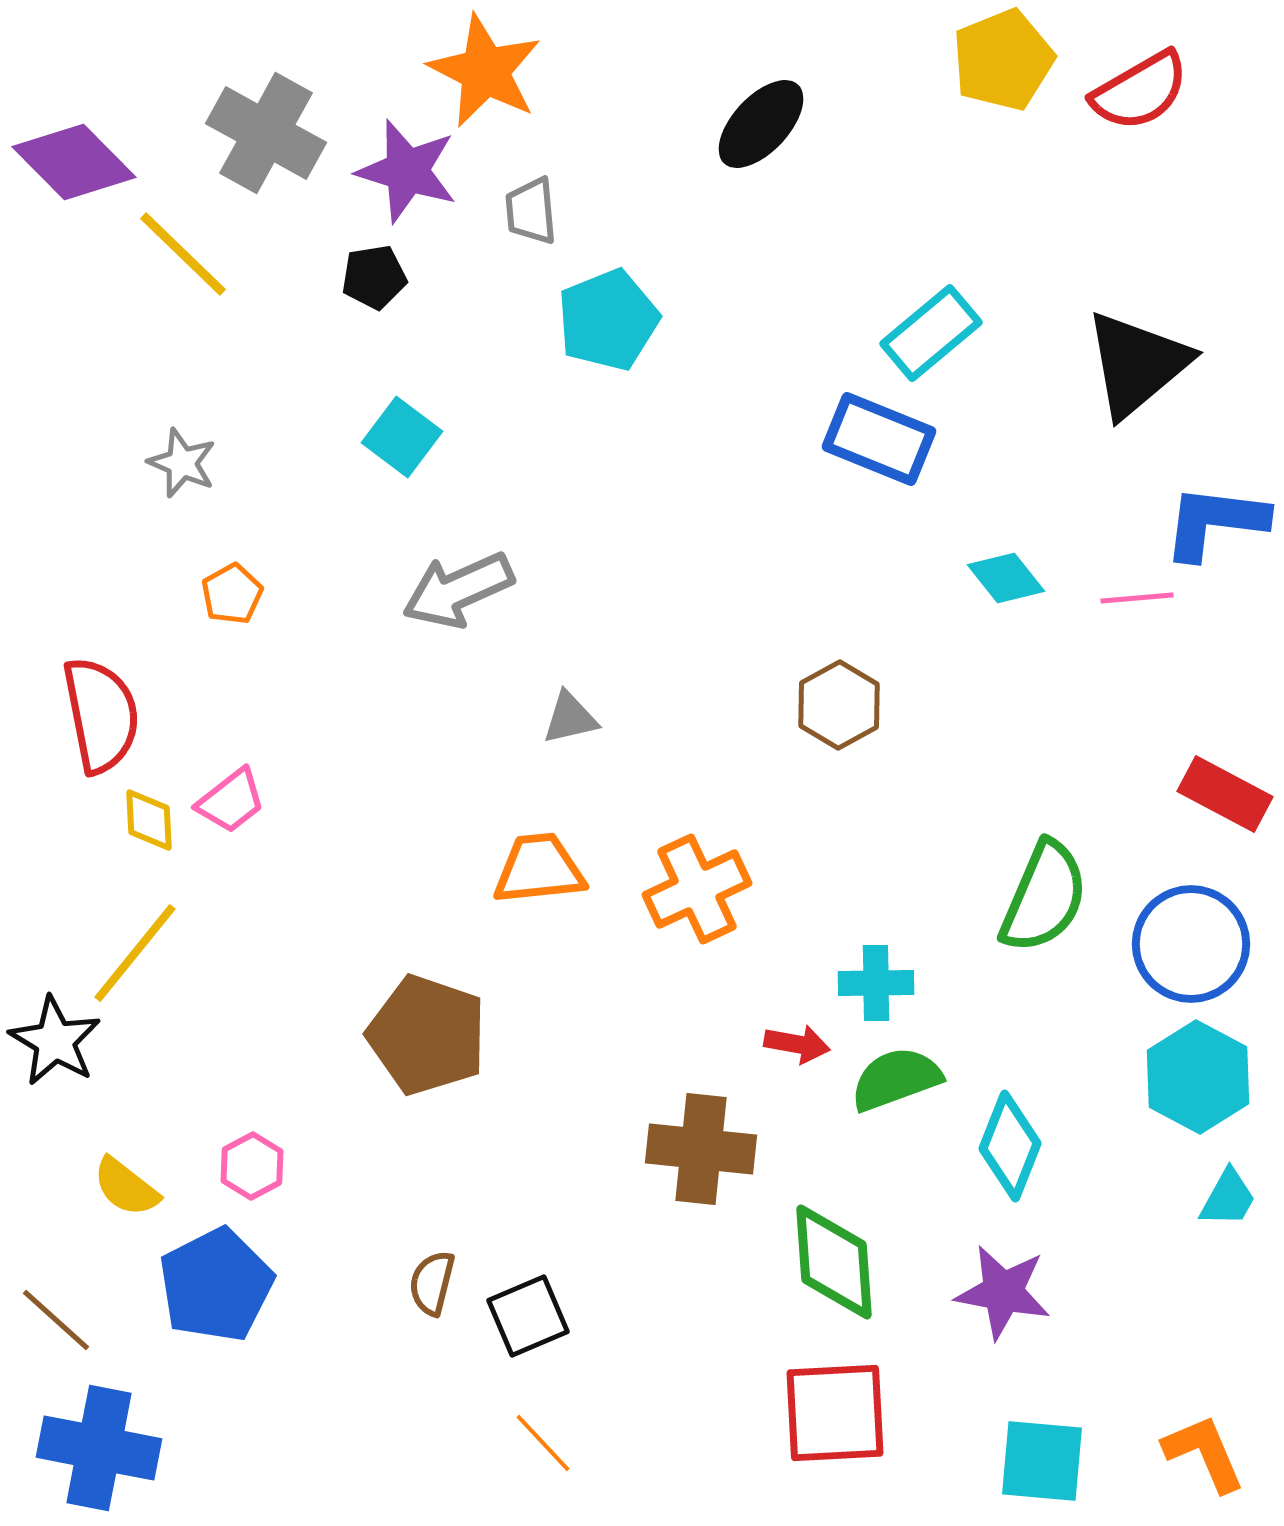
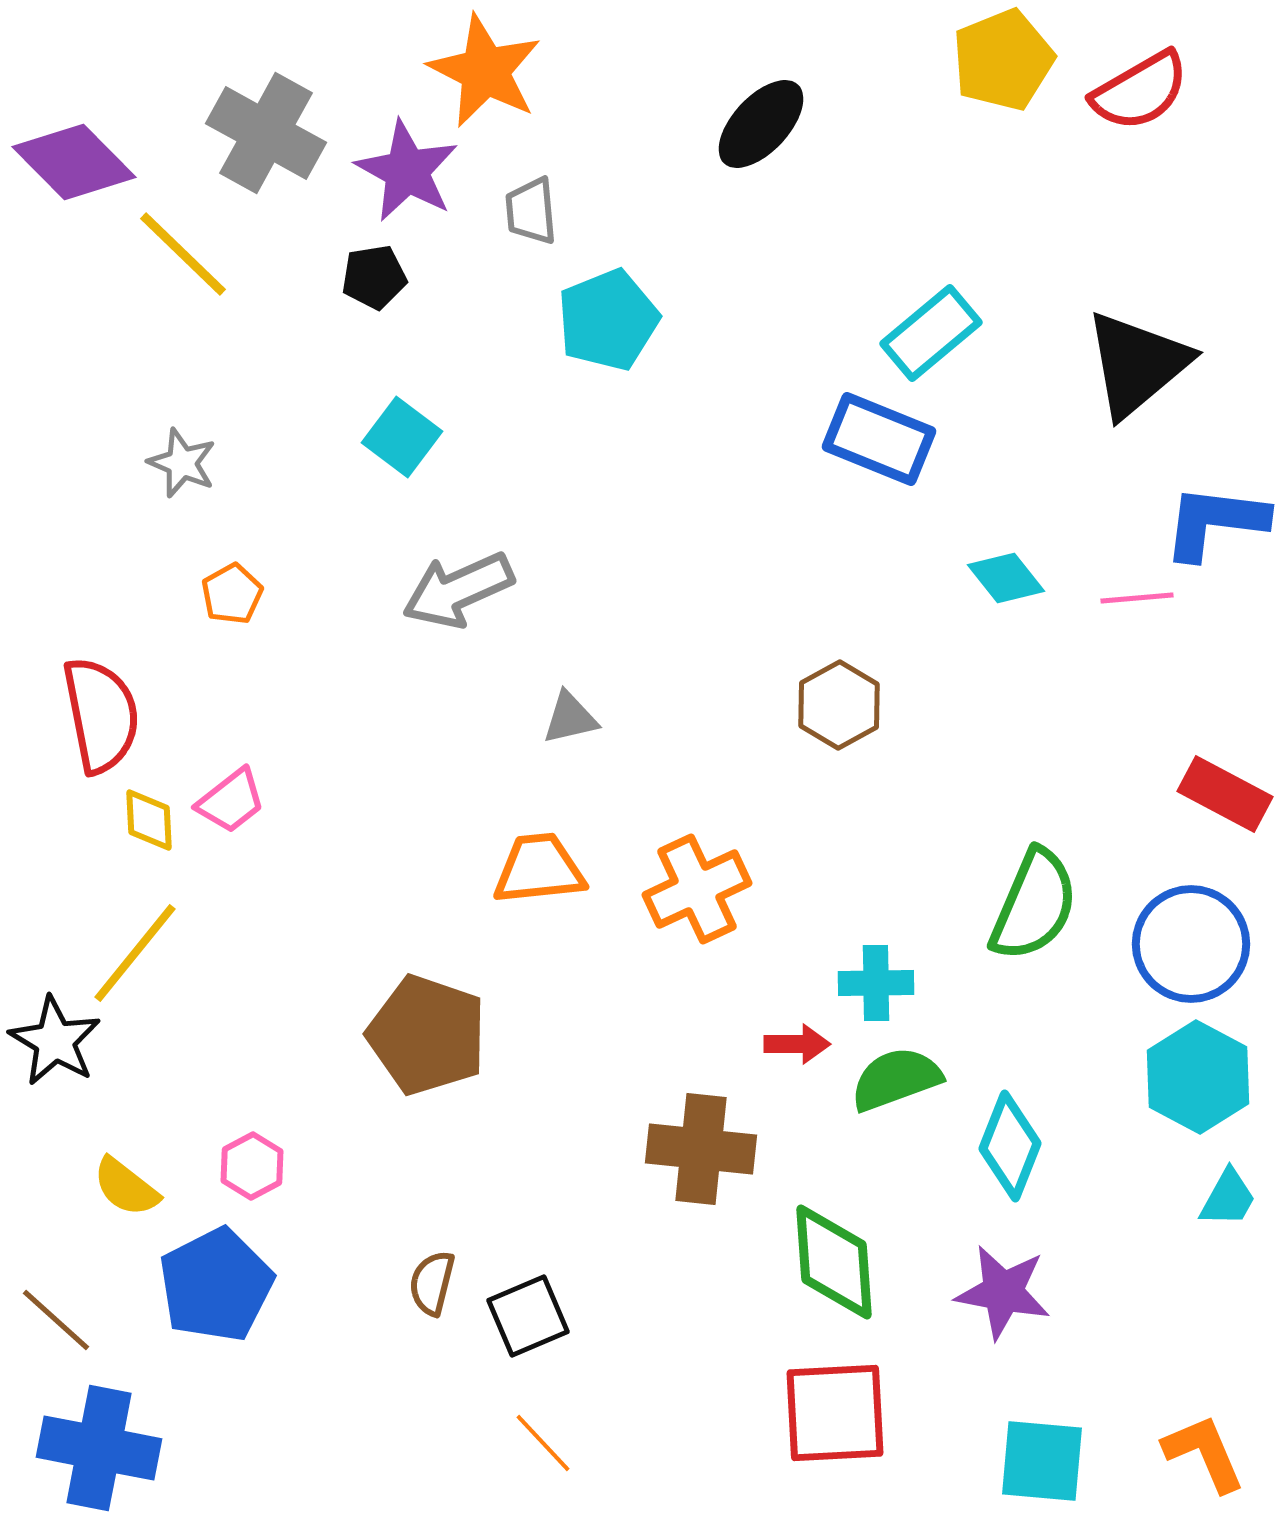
purple star at (407, 171): rotated 12 degrees clockwise
green semicircle at (1044, 897): moved 10 px left, 8 px down
red arrow at (797, 1044): rotated 10 degrees counterclockwise
